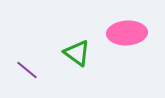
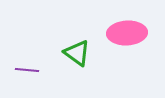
purple line: rotated 35 degrees counterclockwise
